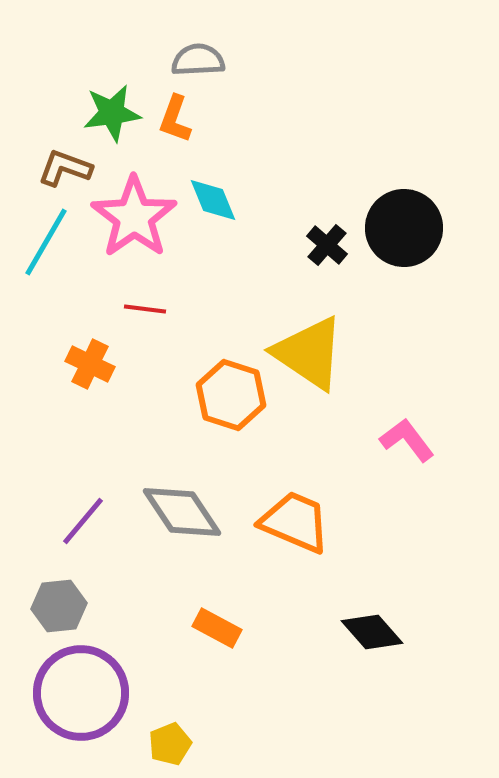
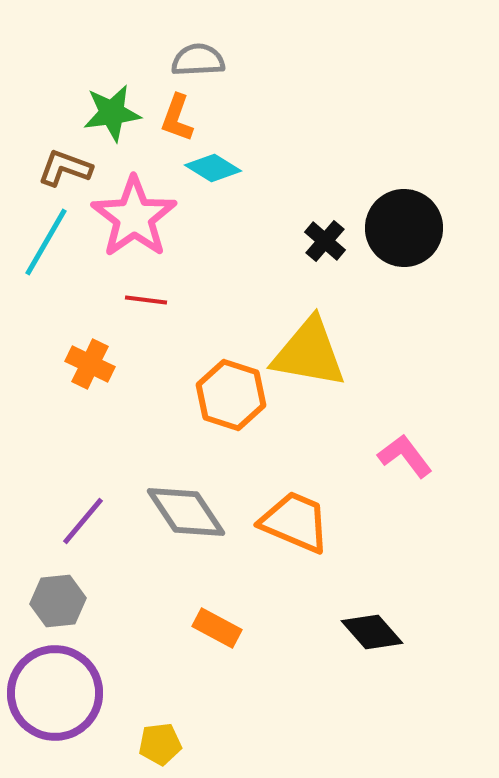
orange L-shape: moved 2 px right, 1 px up
cyan diamond: moved 32 px up; rotated 36 degrees counterclockwise
black cross: moved 2 px left, 4 px up
red line: moved 1 px right, 9 px up
yellow triangle: rotated 24 degrees counterclockwise
pink L-shape: moved 2 px left, 16 px down
gray diamond: moved 4 px right
gray hexagon: moved 1 px left, 5 px up
purple circle: moved 26 px left
yellow pentagon: moved 10 px left; rotated 15 degrees clockwise
